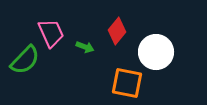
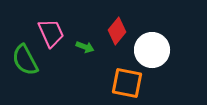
white circle: moved 4 px left, 2 px up
green semicircle: rotated 108 degrees clockwise
